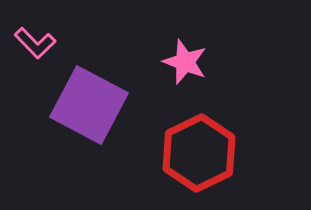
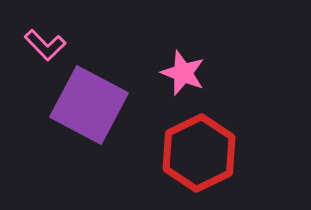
pink L-shape: moved 10 px right, 2 px down
pink star: moved 2 px left, 11 px down
